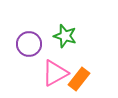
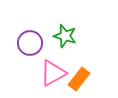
purple circle: moved 1 px right, 1 px up
pink triangle: moved 2 px left
